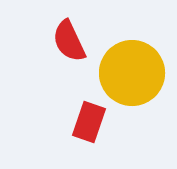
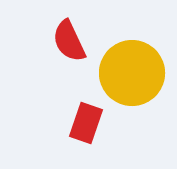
red rectangle: moved 3 px left, 1 px down
